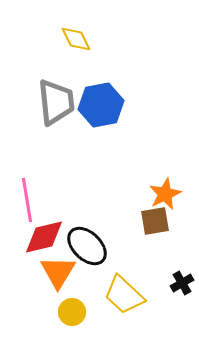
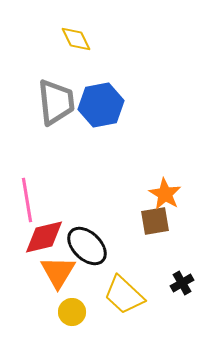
orange star: rotated 16 degrees counterclockwise
